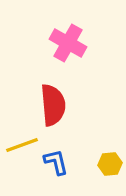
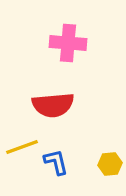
pink cross: rotated 24 degrees counterclockwise
red semicircle: rotated 90 degrees clockwise
yellow line: moved 2 px down
